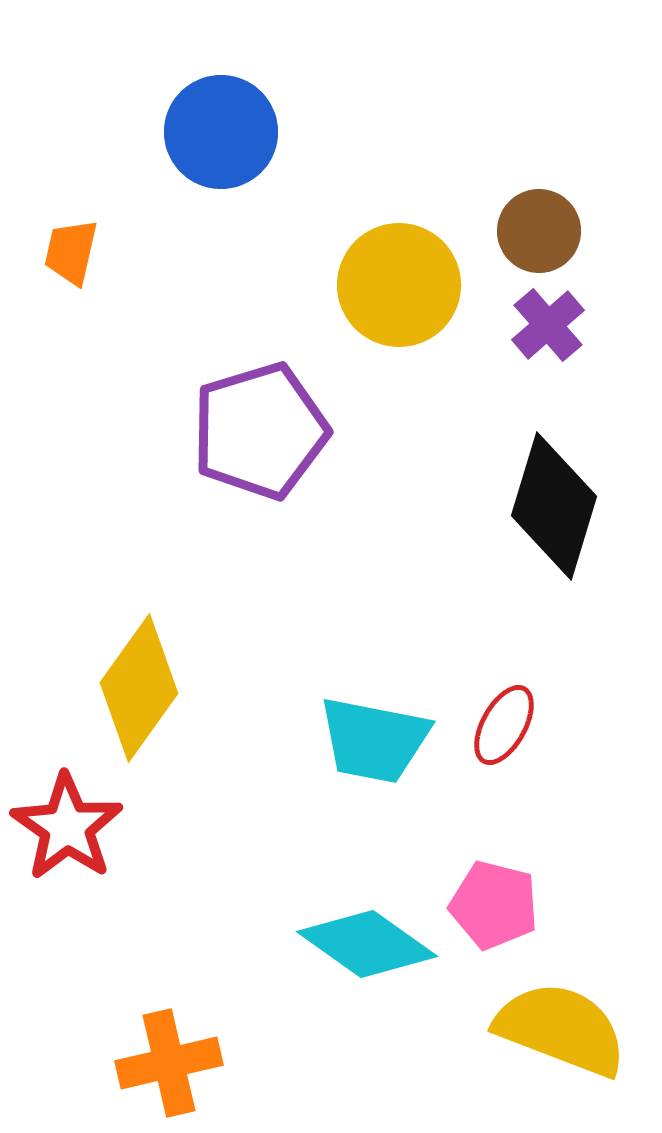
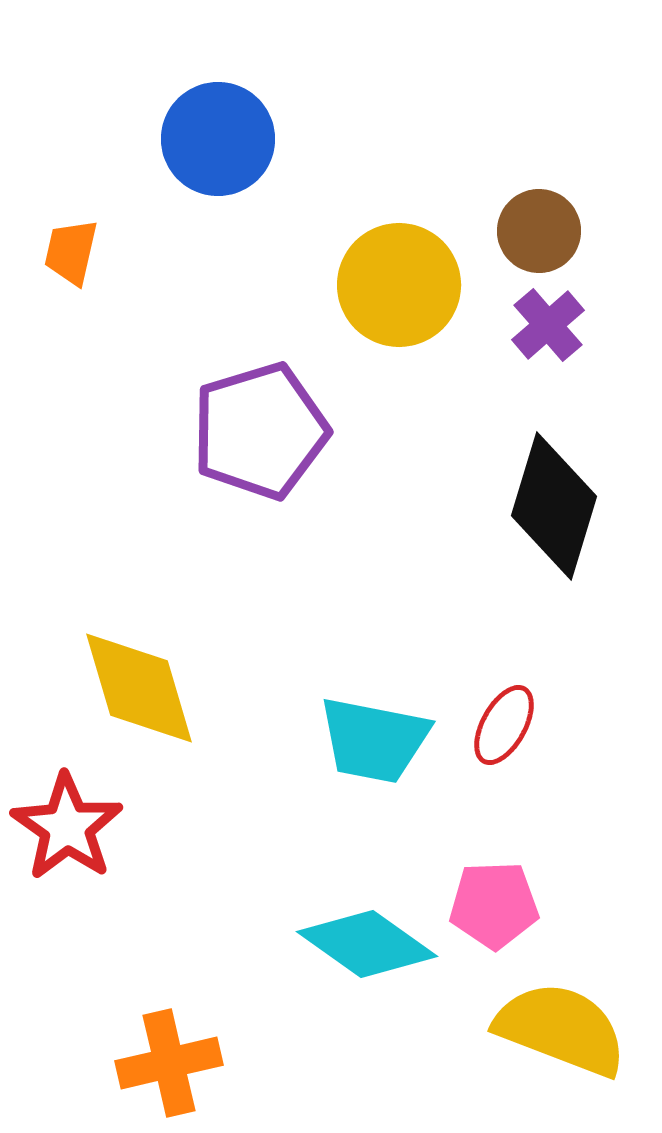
blue circle: moved 3 px left, 7 px down
yellow diamond: rotated 52 degrees counterclockwise
pink pentagon: rotated 16 degrees counterclockwise
